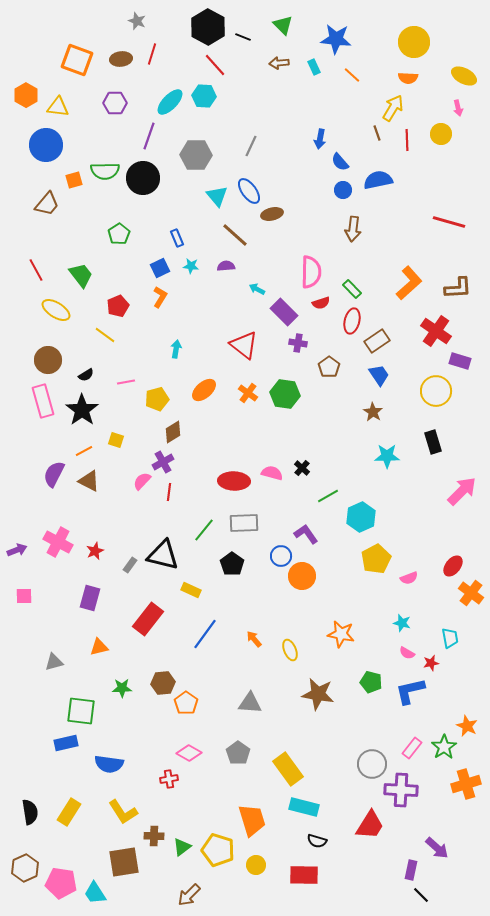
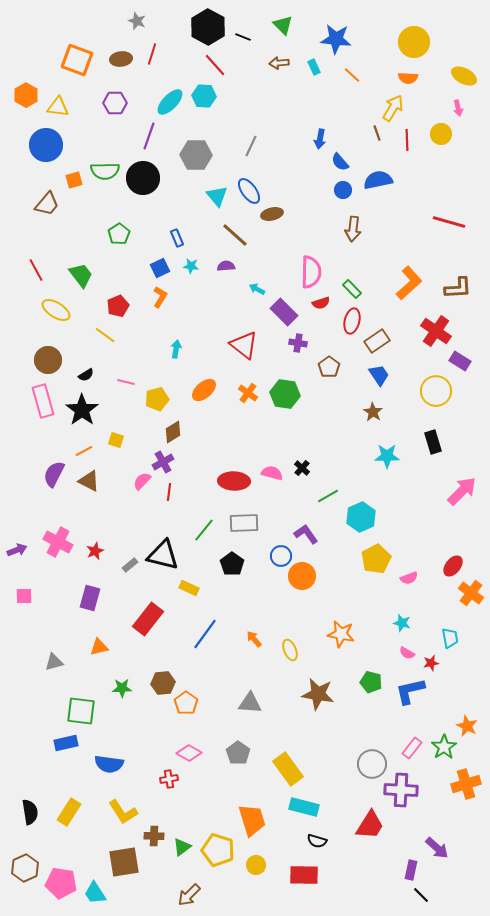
purple rectangle at (460, 361): rotated 15 degrees clockwise
pink line at (126, 382): rotated 24 degrees clockwise
gray rectangle at (130, 565): rotated 14 degrees clockwise
yellow rectangle at (191, 590): moved 2 px left, 2 px up
